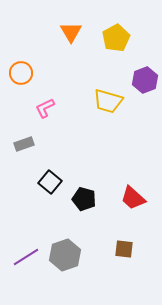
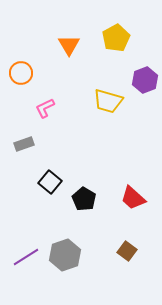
orange triangle: moved 2 px left, 13 px down
black pentagon: rotated 15 degrees clockwise
brown square: moved 3 px right, 2 px down; rotated 30 degrees clockwise
